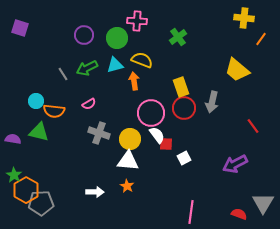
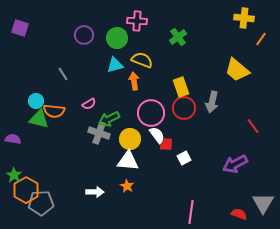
green arrow: moved 22 px right, 51 px down
green triangle: moved 13 px up
